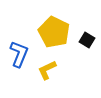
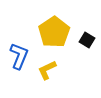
yellow pentagon: rotated 12 degrees clockwise
blue L-shape: moved 2 px down
